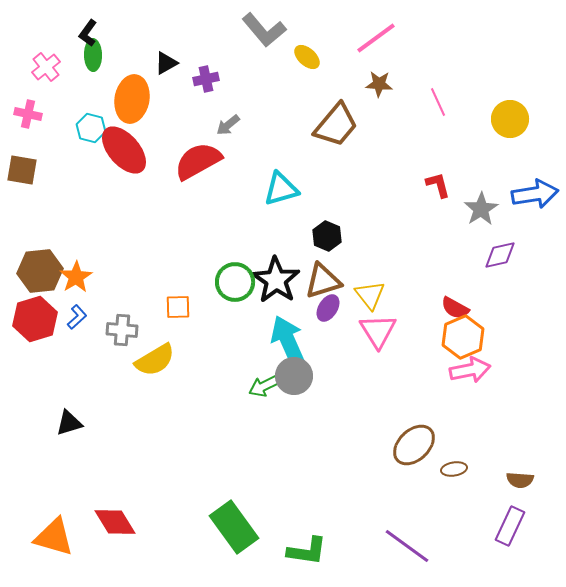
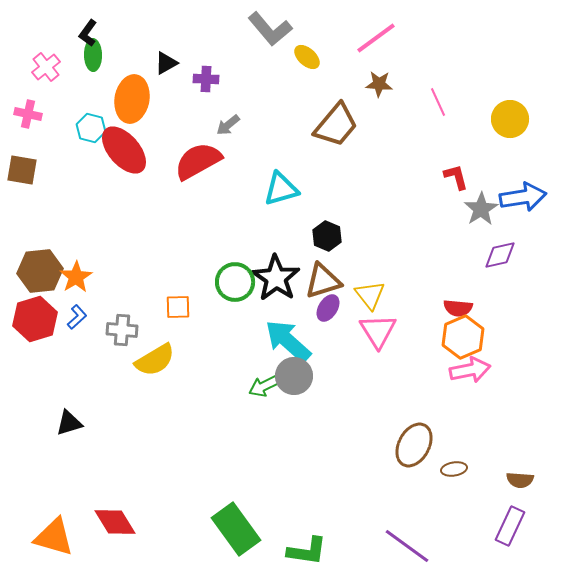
gray L-shape at (264, 30): moved 6 px right, 1 px up
purple cross at (206, 79): rotated 15 degrees clockwise
red L-shape at (438, 185): moved 18 px right, 8 px up
blue arrow at (535, 194): moved 12 px left, 3 px down
black star at (276, 280): moved 2 px up
red semicircle at (455, 308): moved 3 px right; rotated 24 degrees counterclockwise
cyan arrow at (288, 341): rotated 24 degrees counterclockwise
brown ellipse at (414, 445): rotated 18 degrees counterclockwise
green rectangle at (234, 527): moved 2 px right, 2 px down
